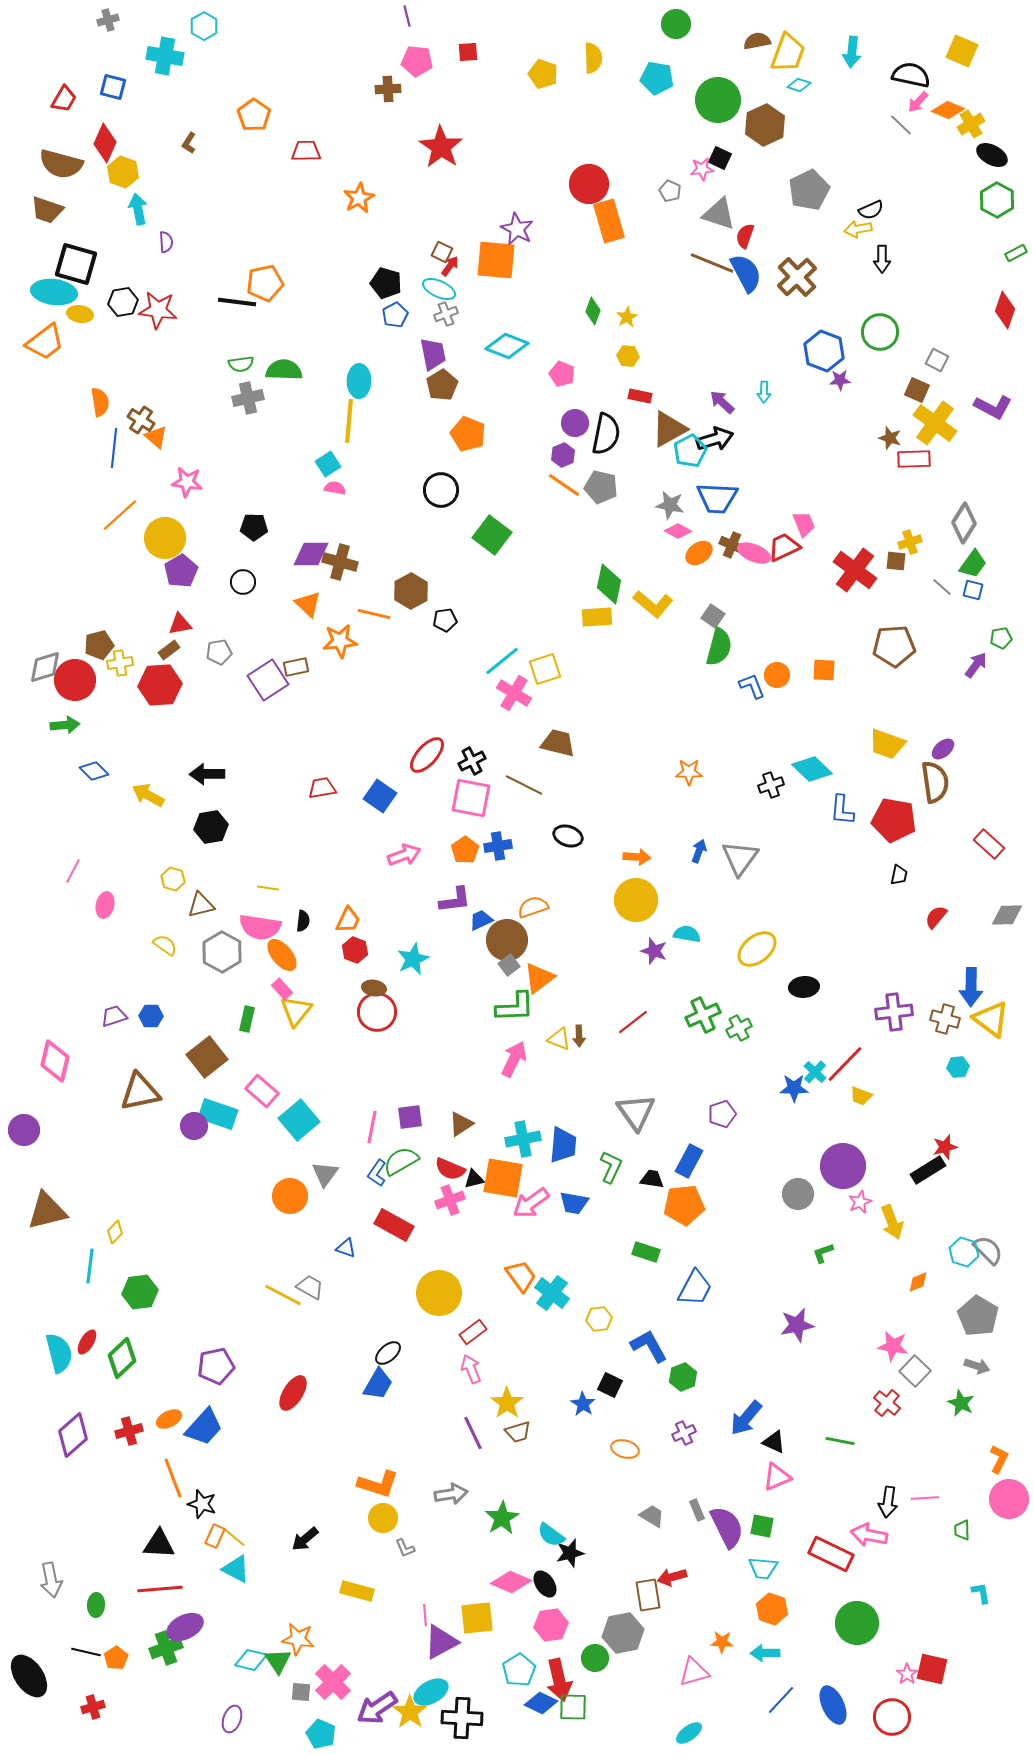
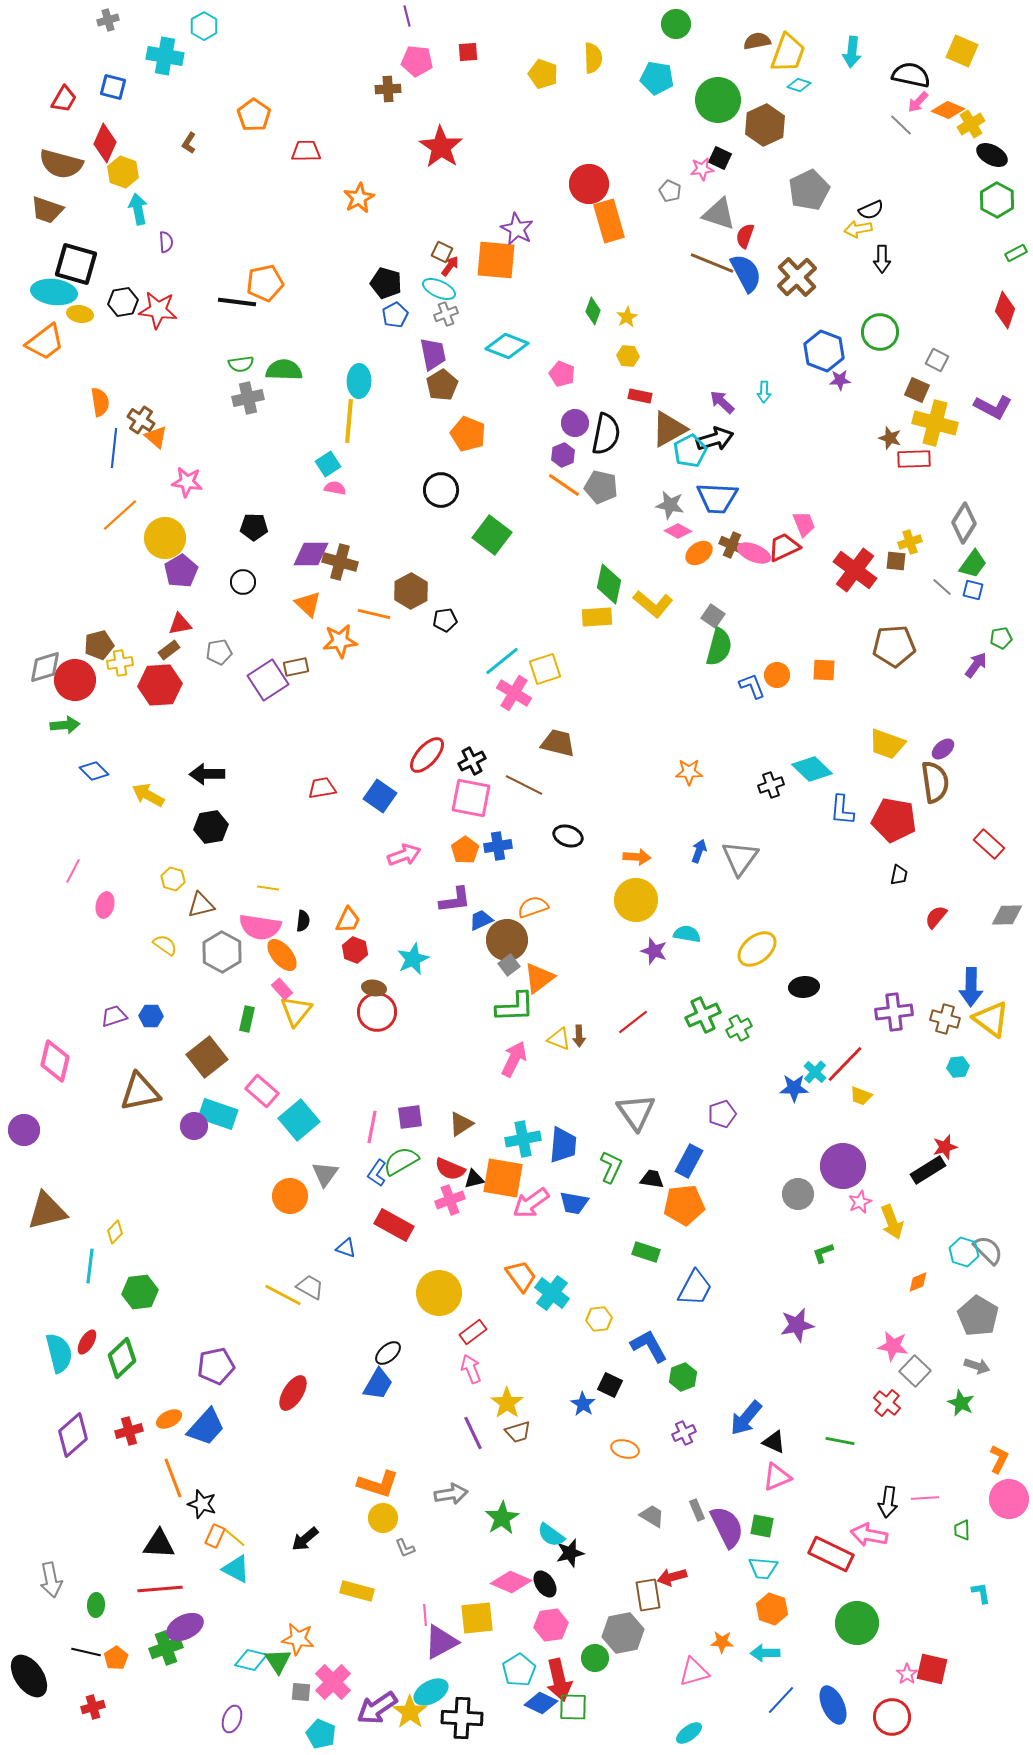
yellow cross at (935, 423): rotated 21 degrees counterclockwise
blue trapezoid at (204, 1427): moved 2 px right
